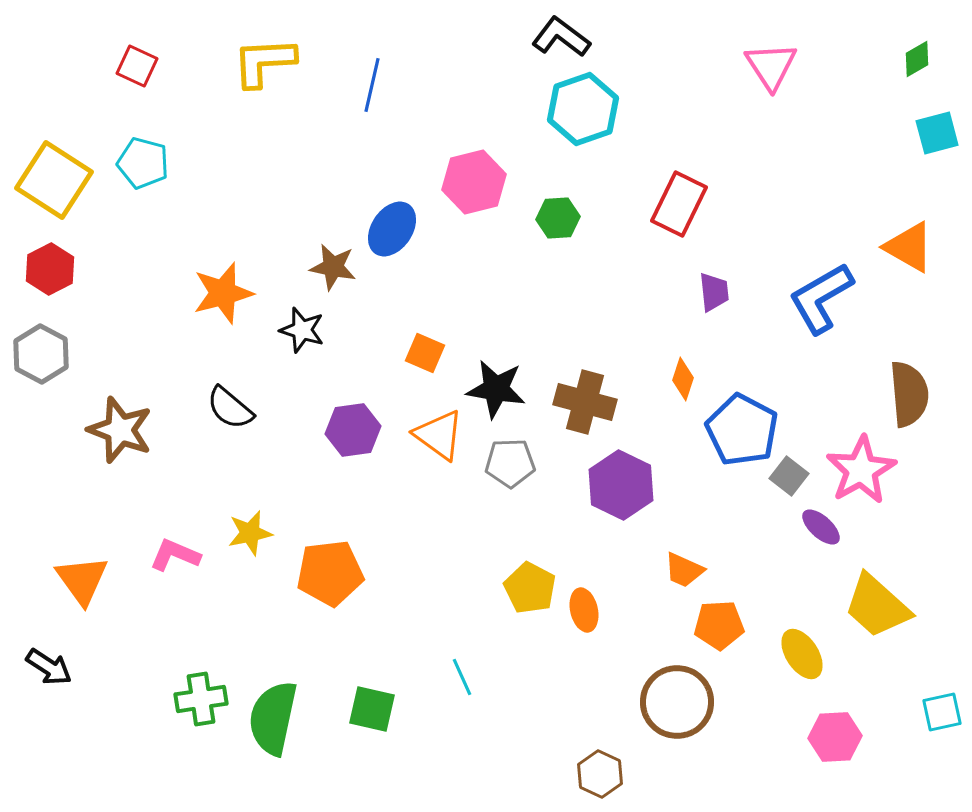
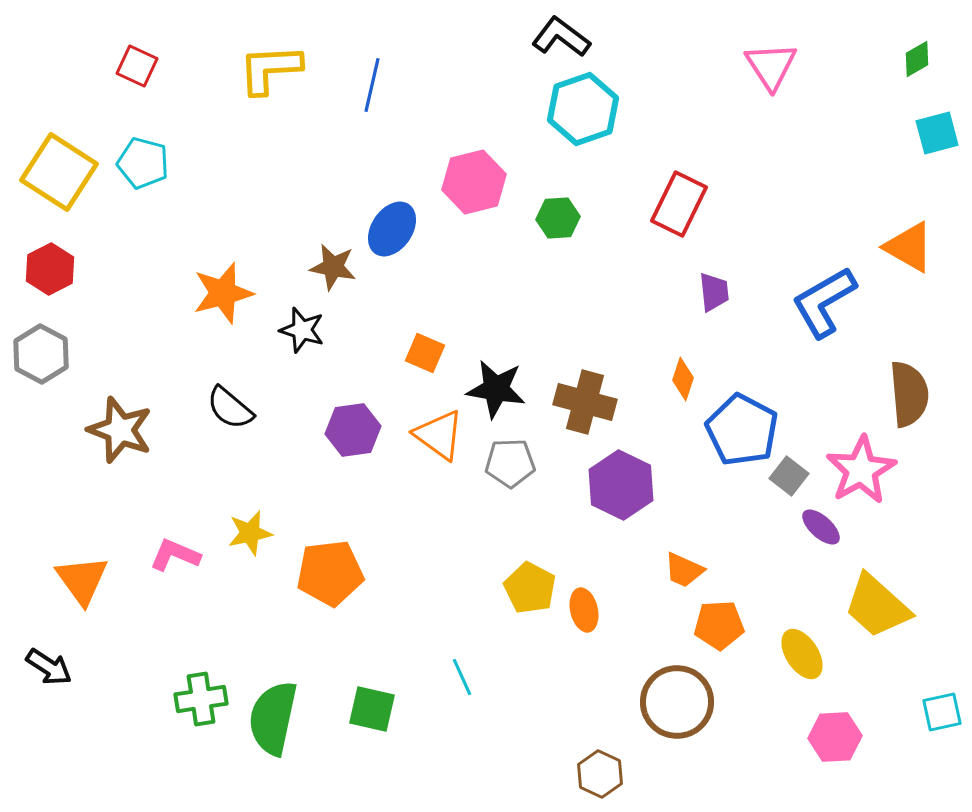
yellow L-shape at (264, 62): moved 6 px right, 7 px down
yellow square at (54, 180): moved 5 px right, 8 px up
blue L-shape at (821, 298): moved 3 px right, 4 px down
